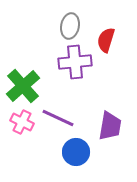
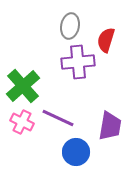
purple cross: moved 3 px right
